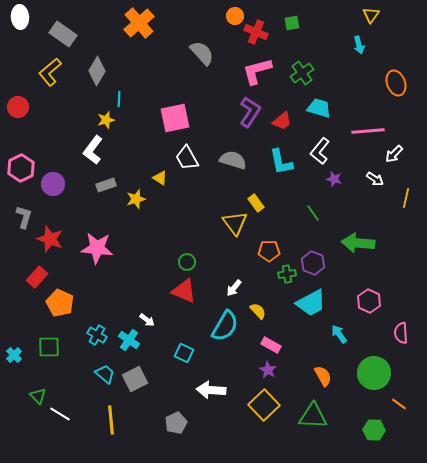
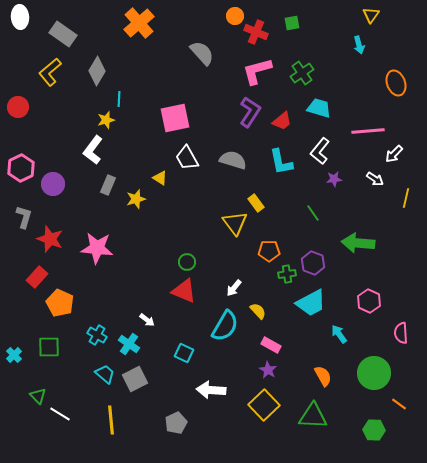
purple star at (334, 179): rotated 21 degrees counterclockwise
gray rectangle at (106, 185): moved 2 px right; rotated 48 degrees counterclockwise
cyan cross at (129, 340): moved 4 px down
